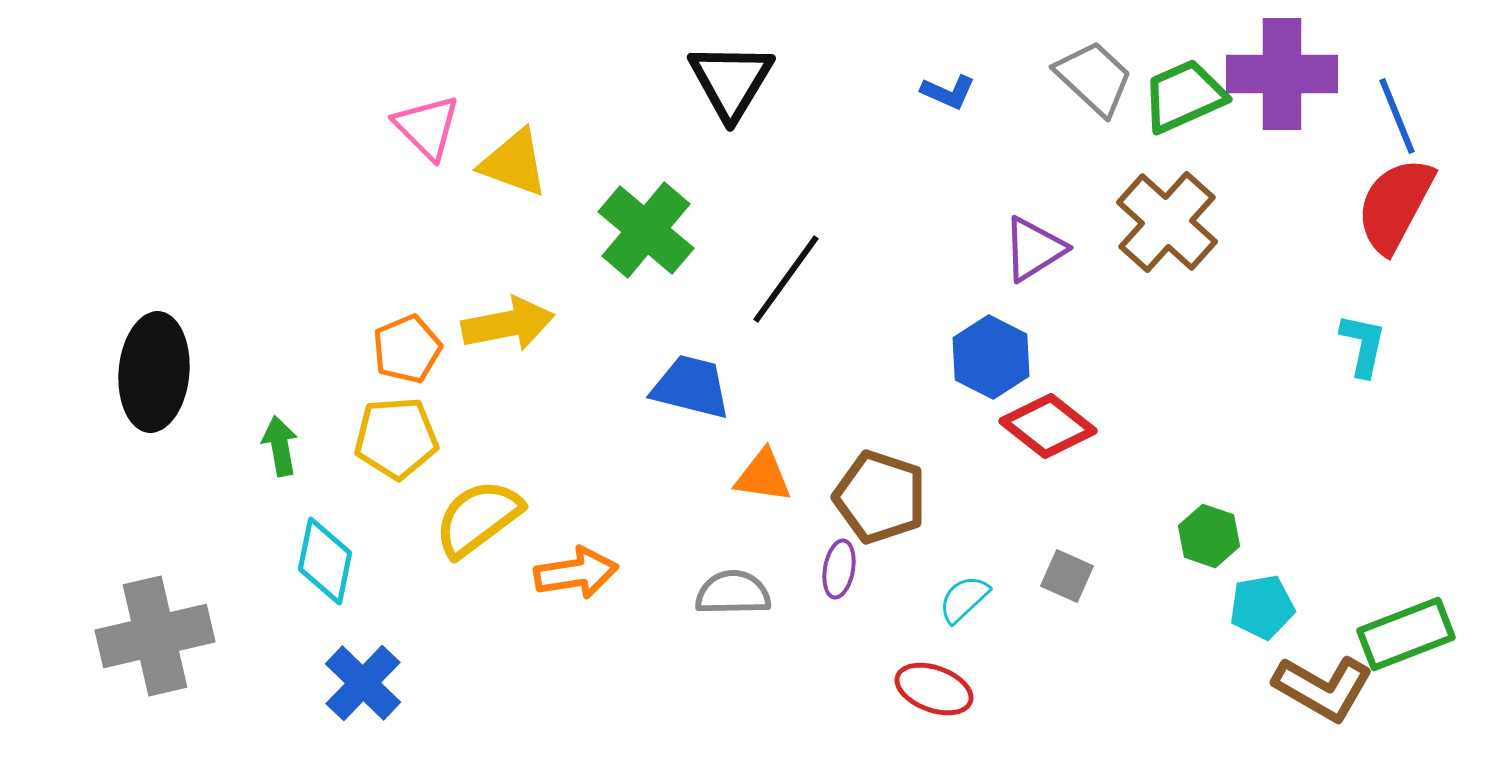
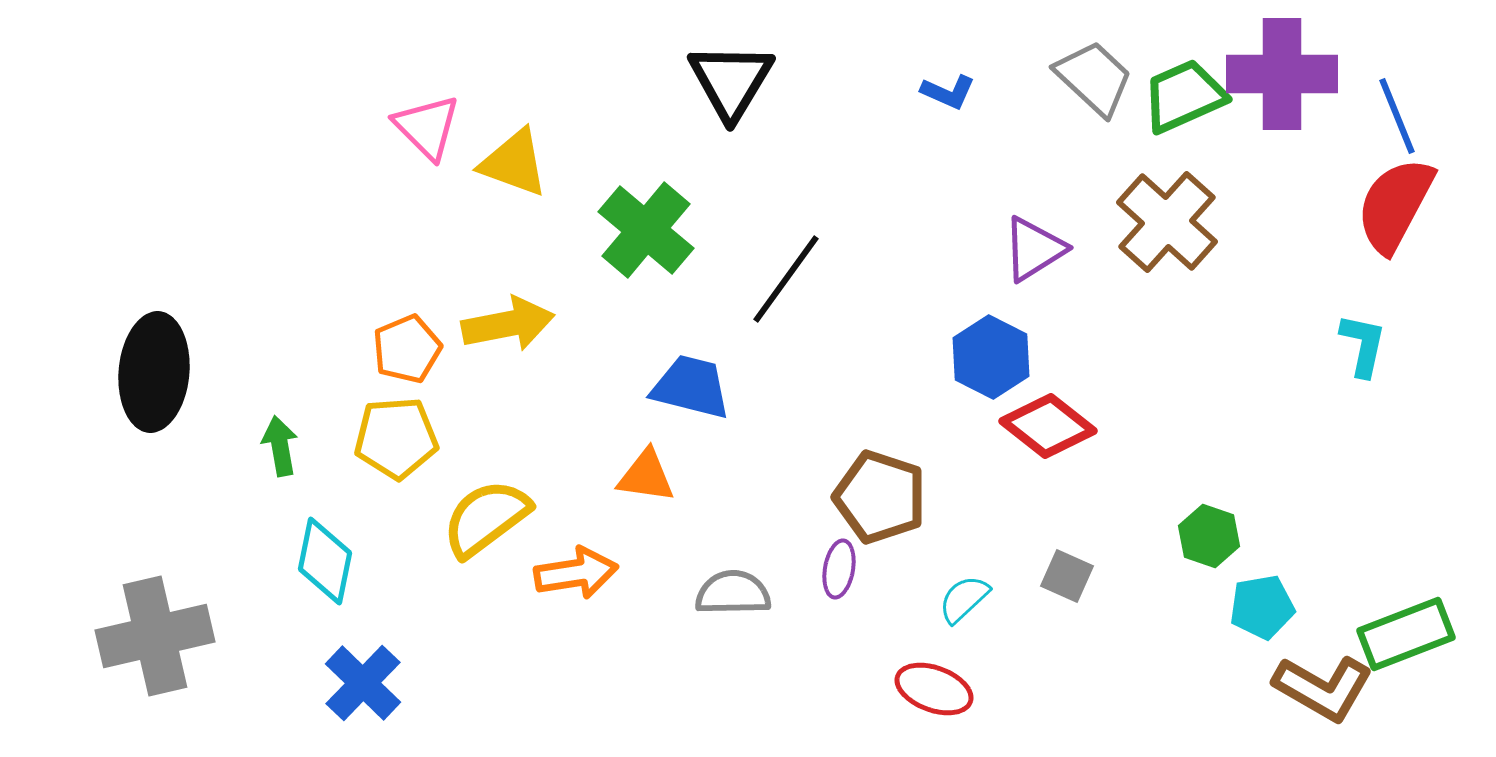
orange triangle: moved 117 px left
yellow semicircle: moved 8 px right
